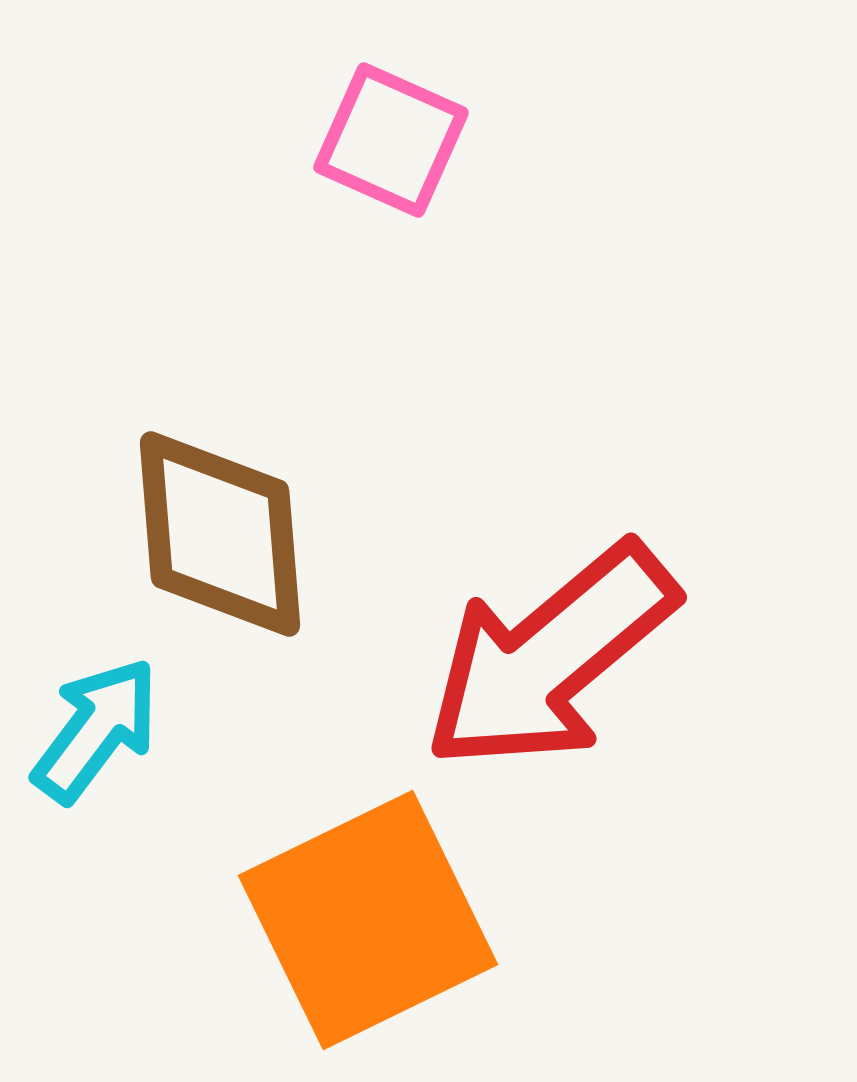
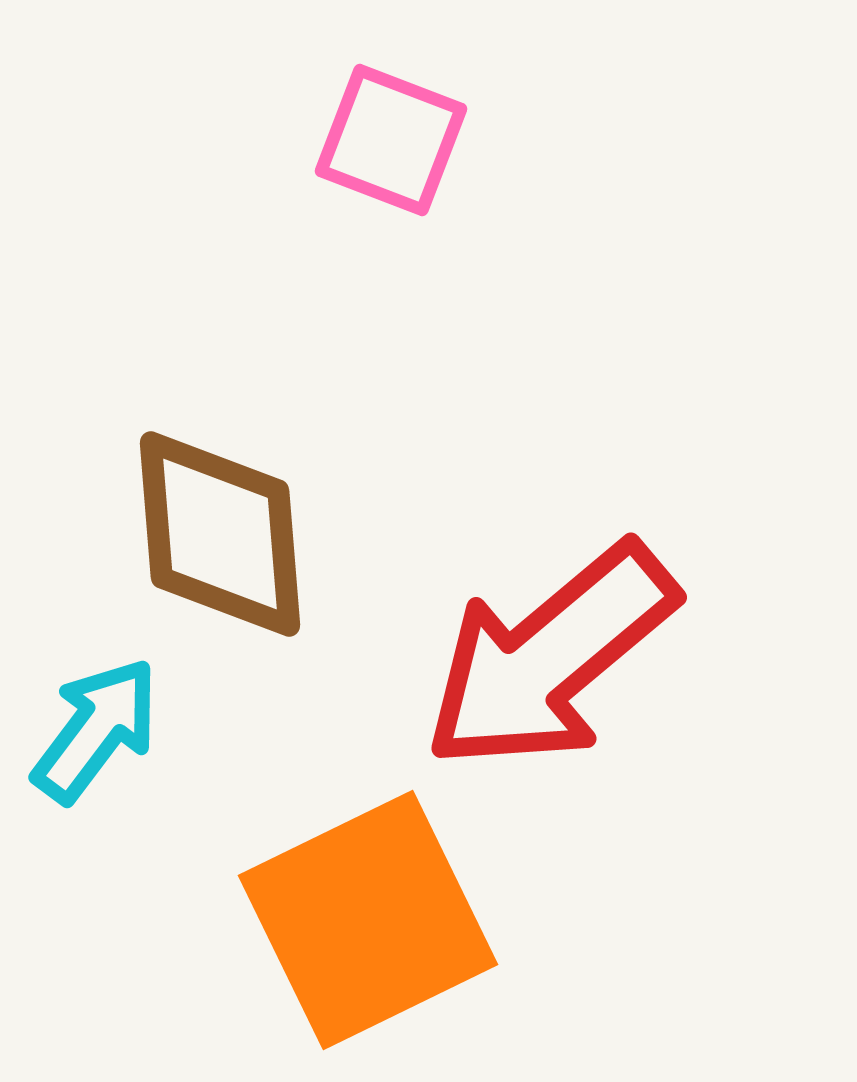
pink square: rotated 3 degrees counterclockwise
